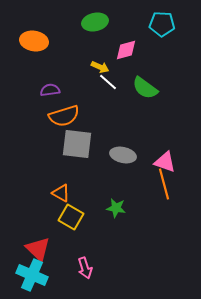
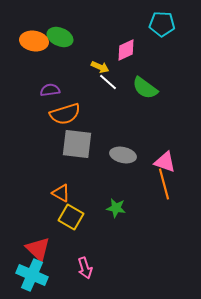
green ellipse: moved 35 px left, 15 px down; rotated 35 degrees clockwise
pink diamond: rotated 10 degrees counterclockwise
orange semicircle: moved 1 px right, 2 px up
